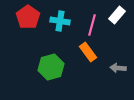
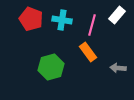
red pentagon: moved 3 px right, 2 px down; rotated 15 degrees counterclockwise
cyan cross: moved 2 px right, 1 px up
